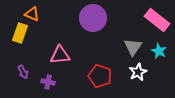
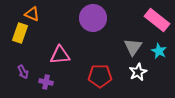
red pentagon: rotated 20 degrees counterclockwise
purple cross: moved 2 px left
